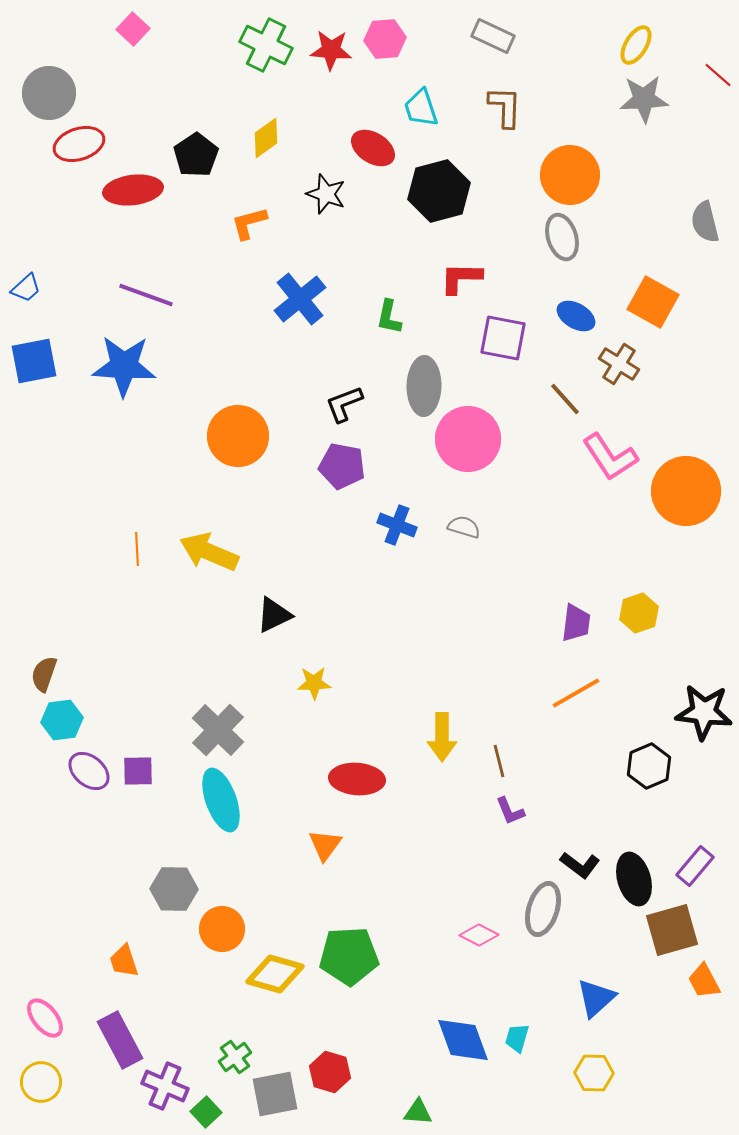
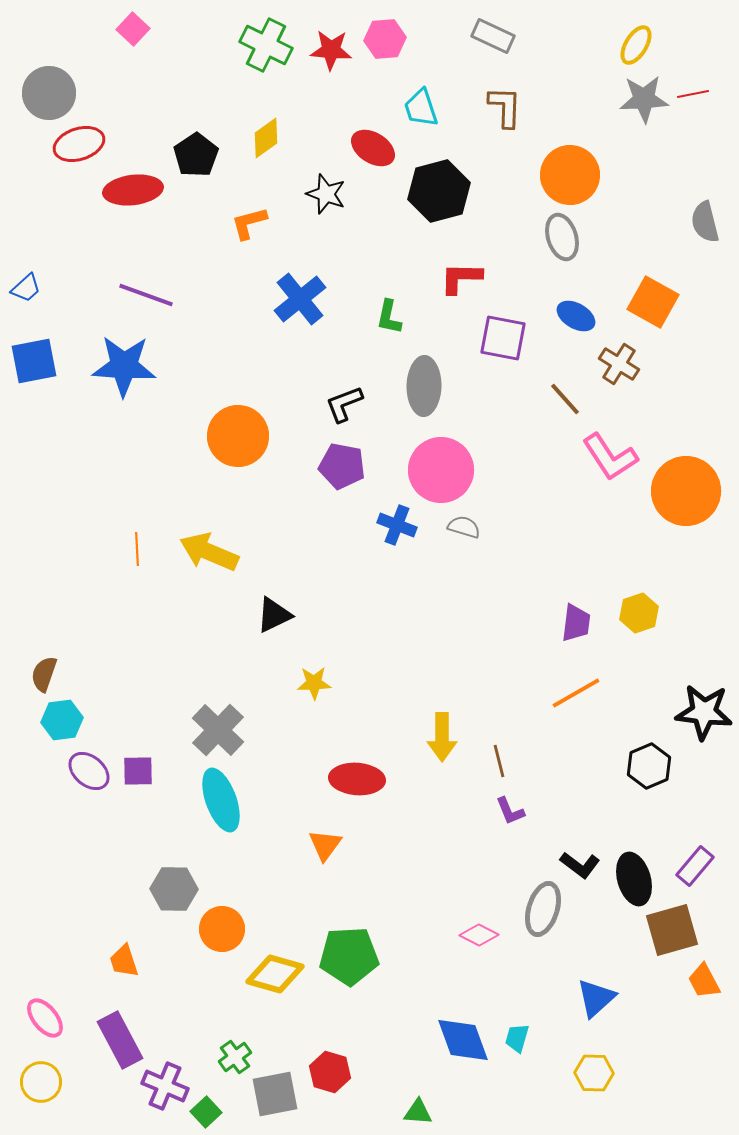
red line at (718, 75): moved 25 px left, 19 px down; rotated 52 degrees counterclockwise
pink circle at (468, 439): moved 27 px left, 31 px down
